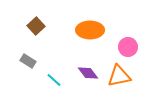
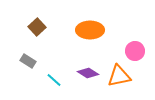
brown square: moved 1 px right, 1 px down
pink circle: moved 7 px right, 4 px down
purple diamond: rotated 20 degrees counterclockwise
